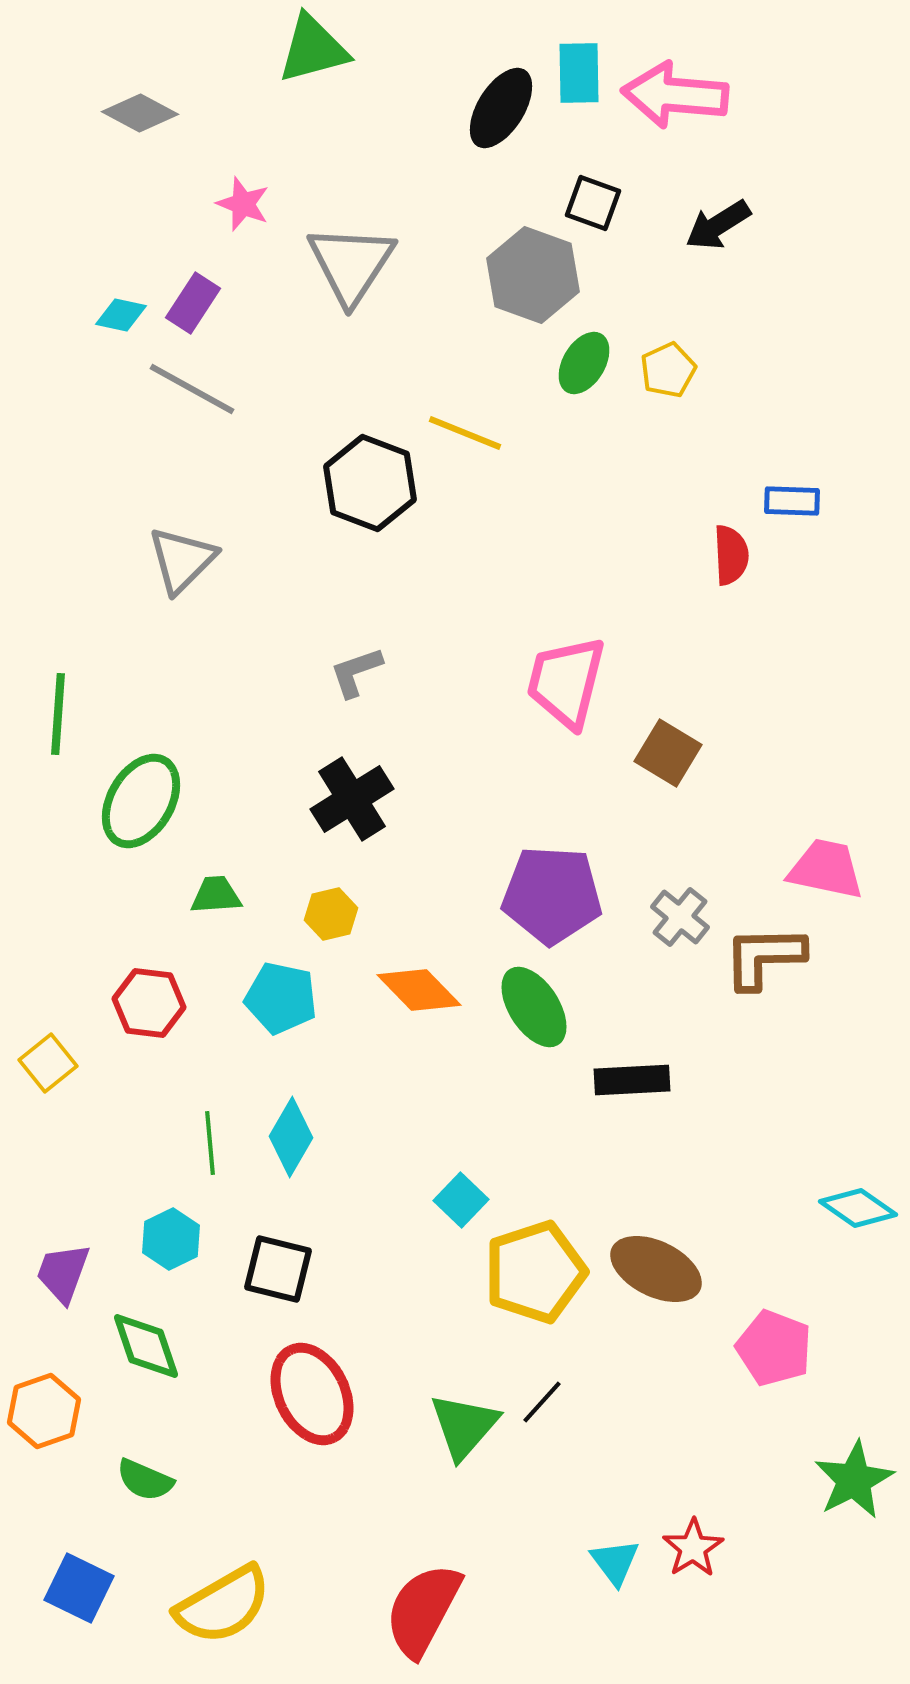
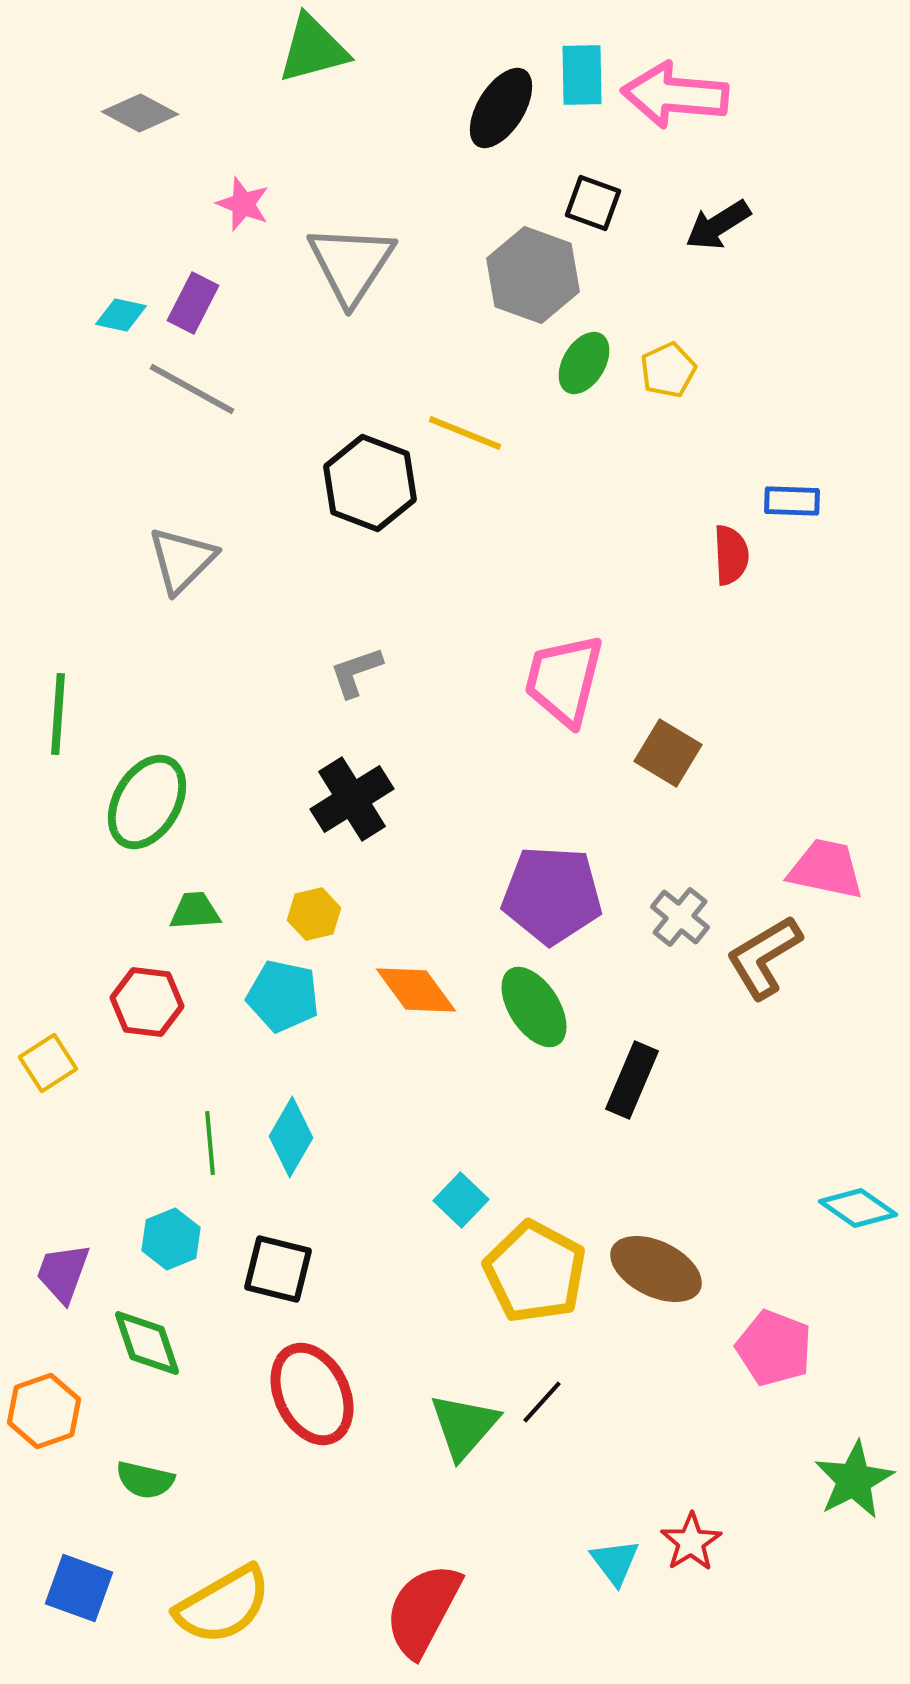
cyan rectangle at (579, 73): moved 3 px right, 2 px down
purple rectangle at (193, 303): rotated 6 degrees counterclockwise
pink trapezoid at (566, 682): moved 2 px left, 2 px up
green ellipse at (141, 801): moved 6 px right, 1 px down
green trapezoid at (216, 895): moved 21 px left, 16 px down
yellow hexagon at (331, 914): moved 17 px left
brown L-shape at (764, 957): rotated 30 degrees counterclockwise
orange diamond at (419, 990): moved 3 px left; rotated 8 degrees clockwise
cyan pentagon at (281, 998): moved 2 px right, 2 px up
red hexagon at (149, 1003): moved 2 px left, 1 px up
yellow square at (48, 1063): rotated 6 degrees clockwise
black rectangle at (632, 1080): rotated 64 degrees counterclockwise
cyan hexagon at (171, 1239): rotated 4 degrees clockwise
yellow pentagon at (535, 1272): rotated 26 degrees counterclockwise
green diamond at (146, 1346): moved 1 px right, 3 px up
green semicircle at (145, 1480): rotated 10 degrees counterclockwise
red star at (693, 1548): moved 2 px left, 6 px up
blue square at (79, 1588): rotated 6 degrees counterclockwise
